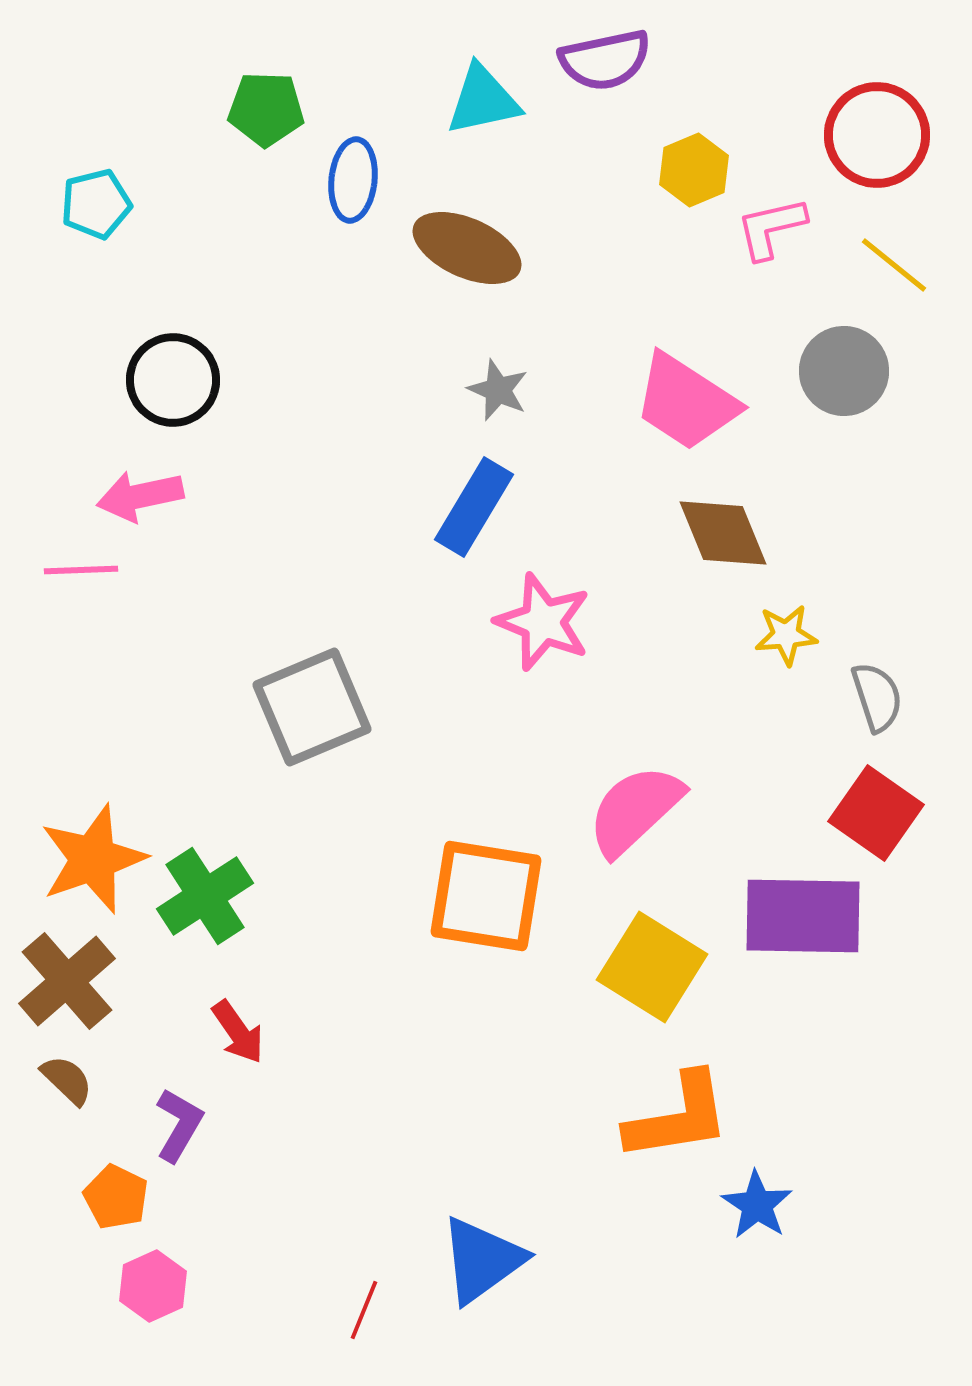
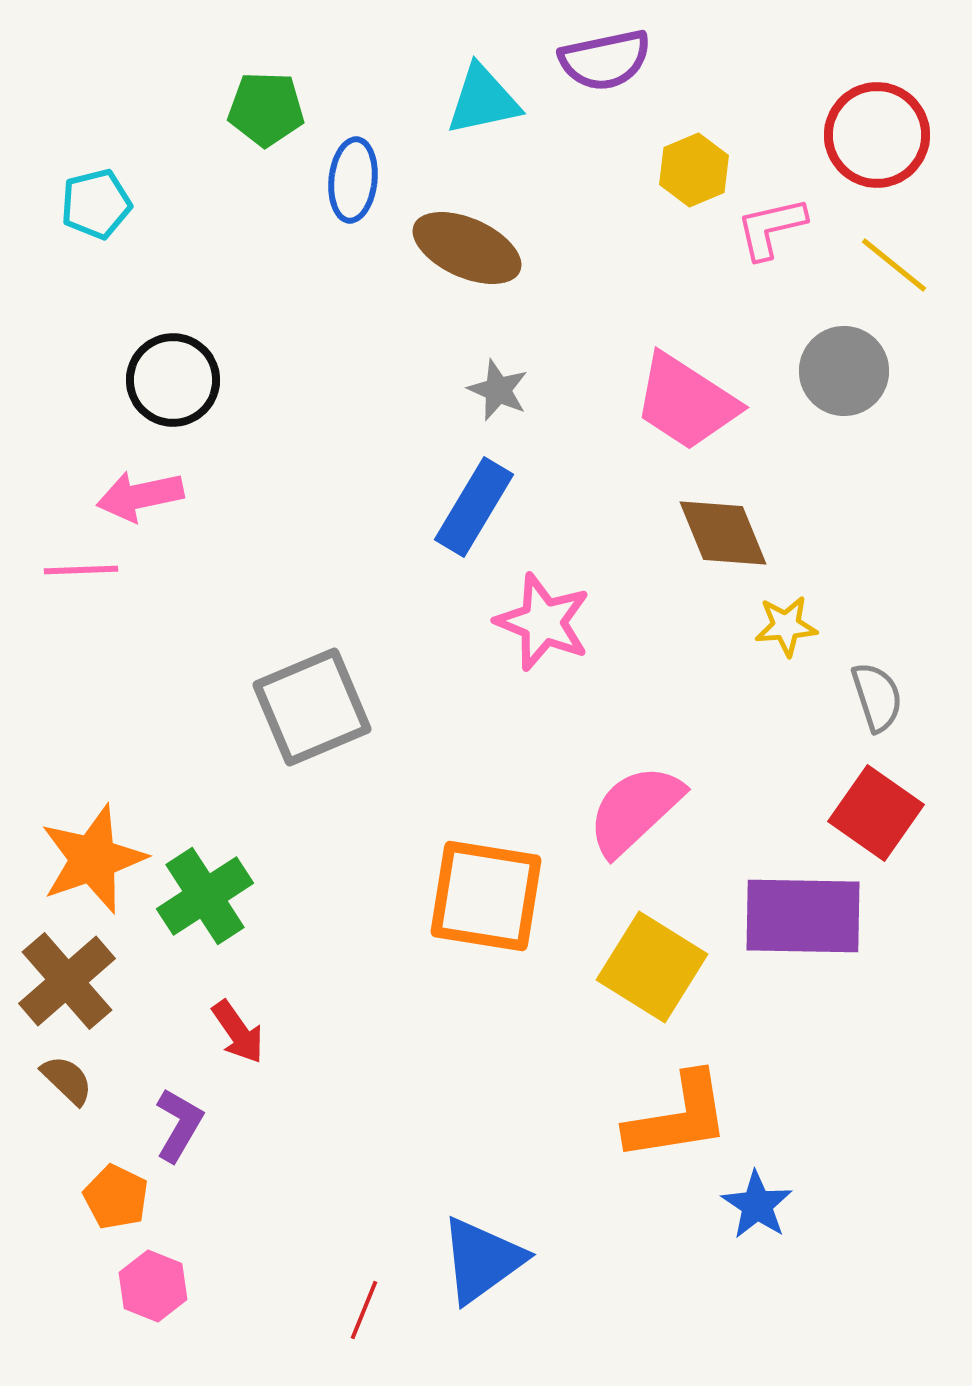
yellow star: moved 9 px up
pink hexagon: rotated 14 degrees counterclockwise
